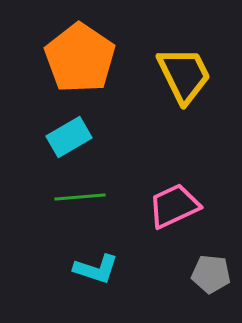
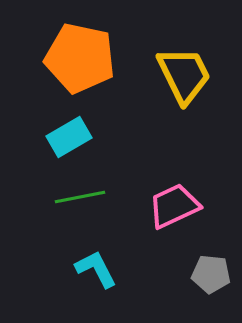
orange pentagon: rotated 22 degrees counterclockwise
green line: rotated 6 degrees counterclockwise
cyan L-shape: rotated 135 degrees counterclockwise
